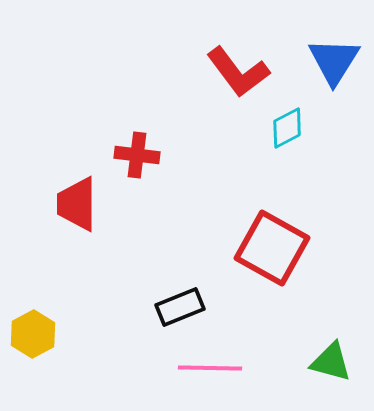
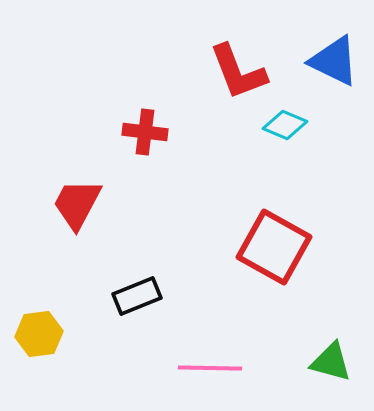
blue triangle: rotated 36 degrees counterclockwise
red L-shape: rotated 16 degrees clockwise
cyan diamond: moved 2 px left, 3 px up; rotated 51 degrees clockwise
red cross: moved 8 px right, 23 px up
red trapezoid: rotated 28 degrees clockwise
red square: moved 2 px right, 1 px up
black rectangle: moved 43 px left, 11 px up
yellow hexagon: moved 6 px right; rotated 21 degrees clockwise
